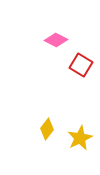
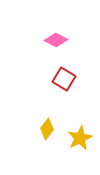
red square: moved 17 px left, 14 px down
